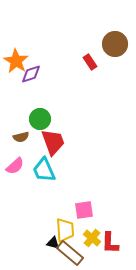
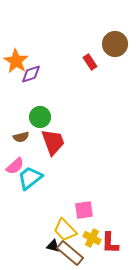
green circle: moved 2 px up
cyan trapezoid: moved 14 px left, 8 px down; rotated 76 degrees clockwise
yellow trapezoid: rotated 140 degrees clockwise
yellow cross: rotated 12 degrees counterclockwise
black triangle: moved 3 px down
